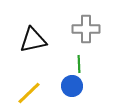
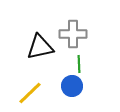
gray cross: moved 13 px left, 5 px down
black triangle: moved 7 px right, 7 px down
yellow line: moved 1 px right
